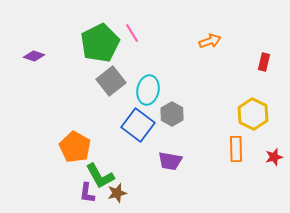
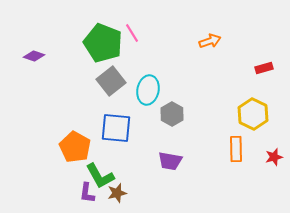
green pentagon: moved 3 px right; rotated 24 degrees counterclockwise
red rectangle: moved 6 px down; rotated 60 degrees clockwise
blue square: moved 22 px left, 3 px down; rotated 32 degrees counterclockwise
